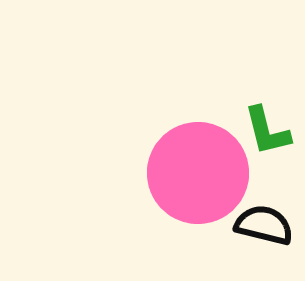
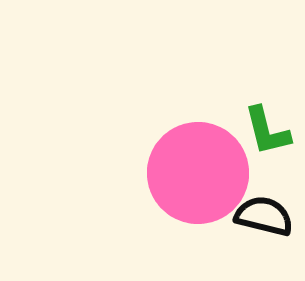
black semicircle: moved 9 px up
